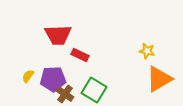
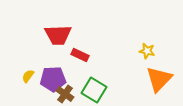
orange triangle: rotated 16 degrees counterclockwise
